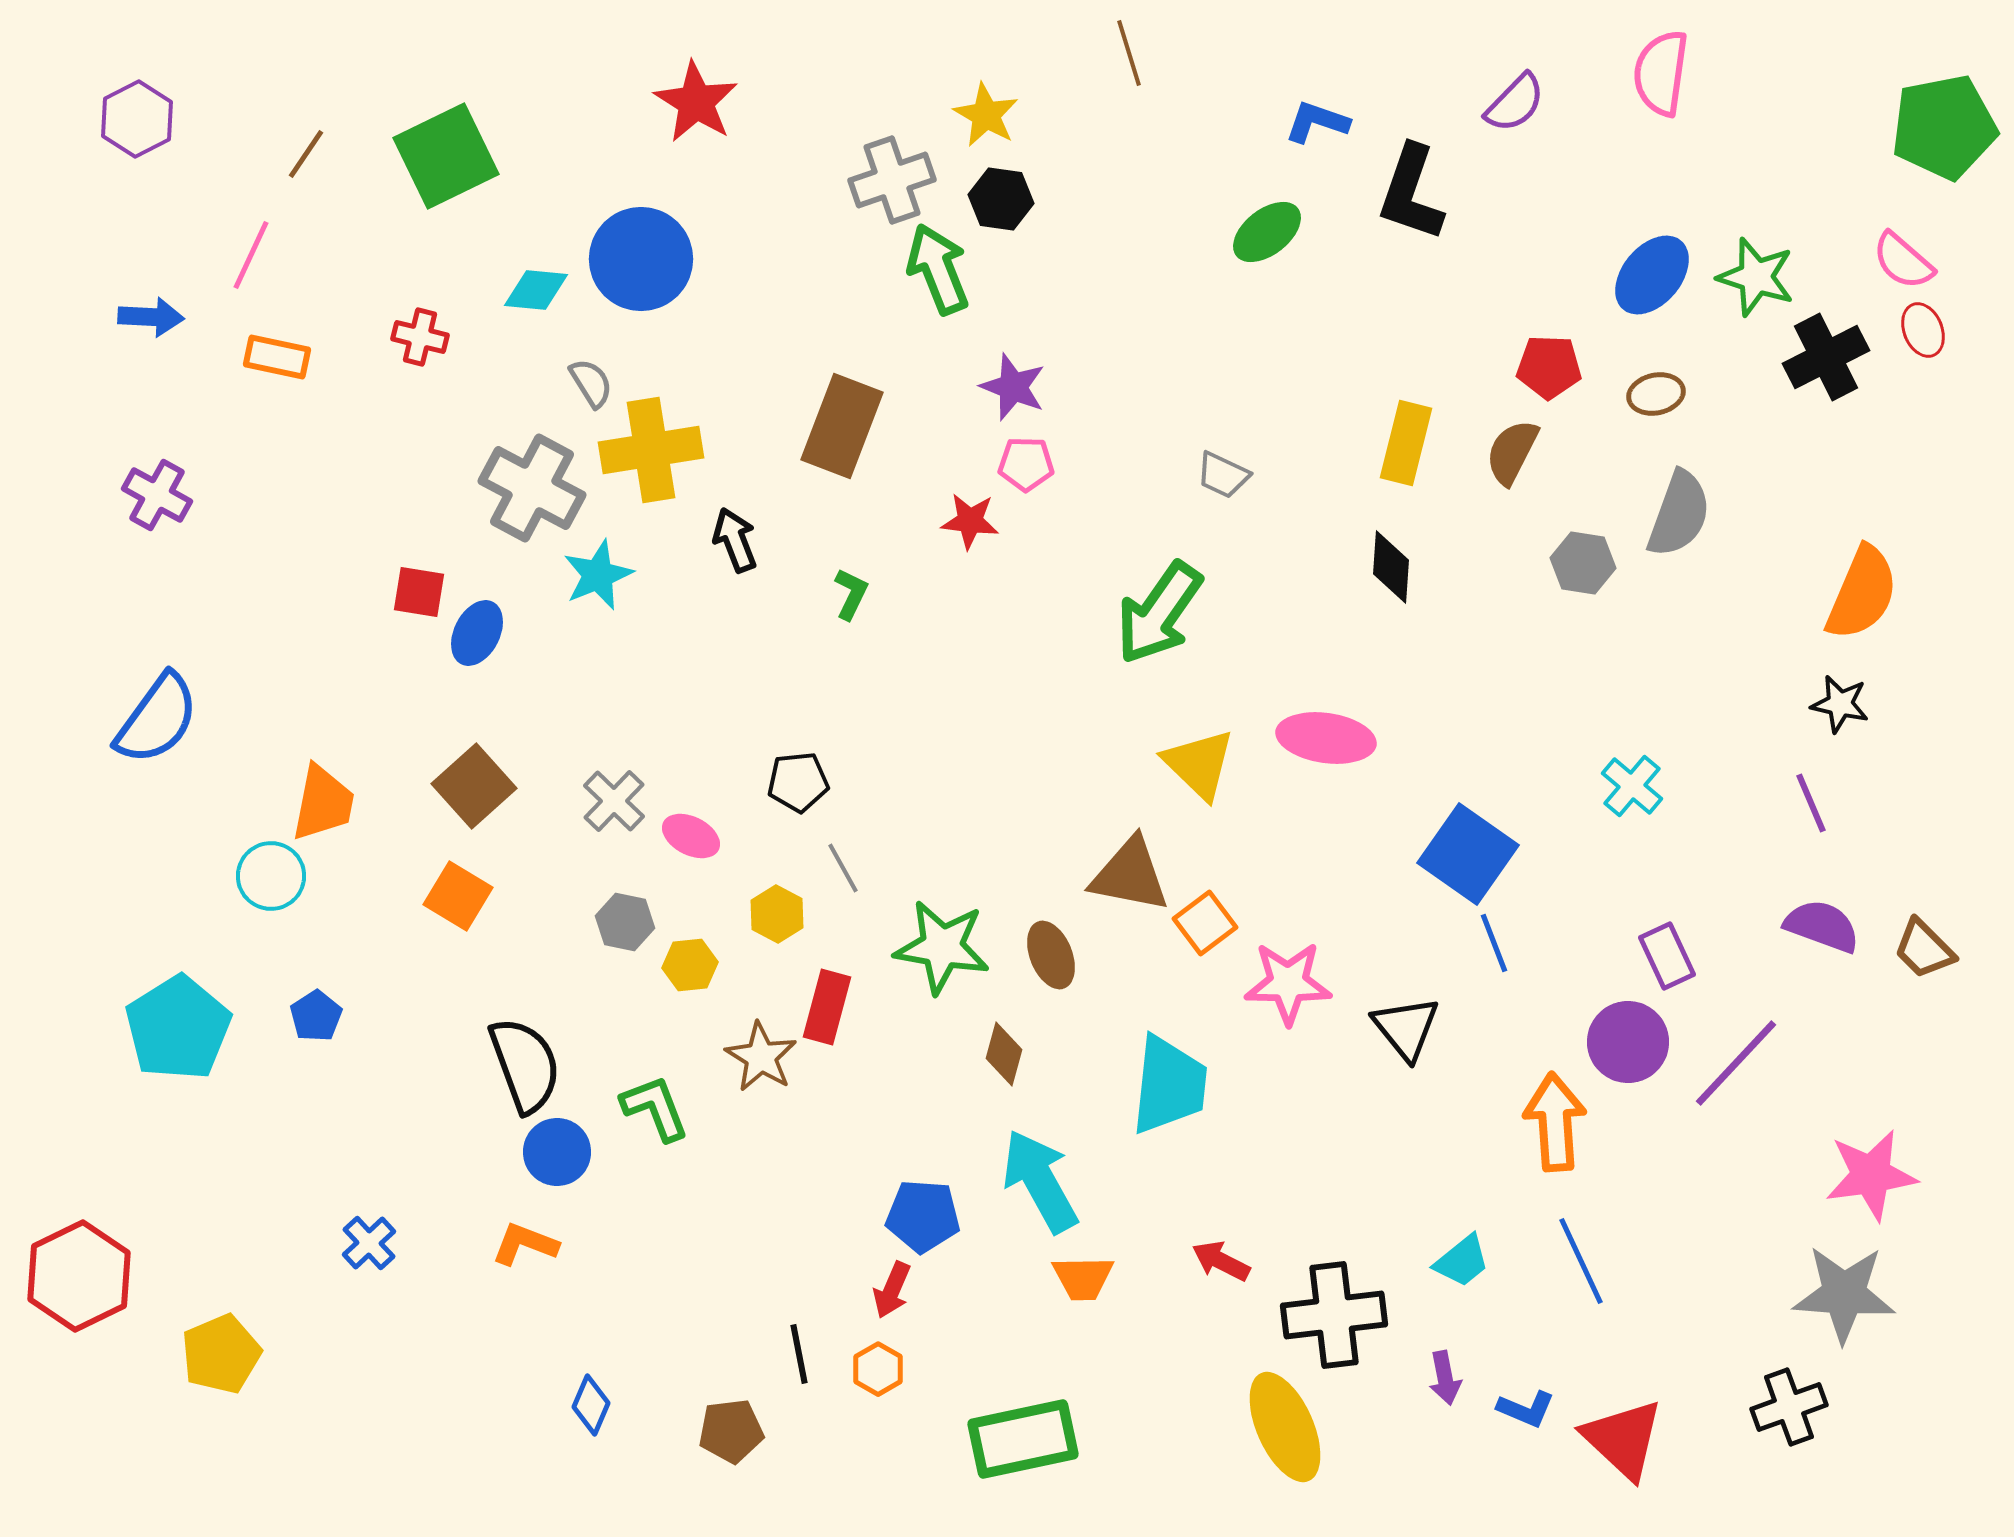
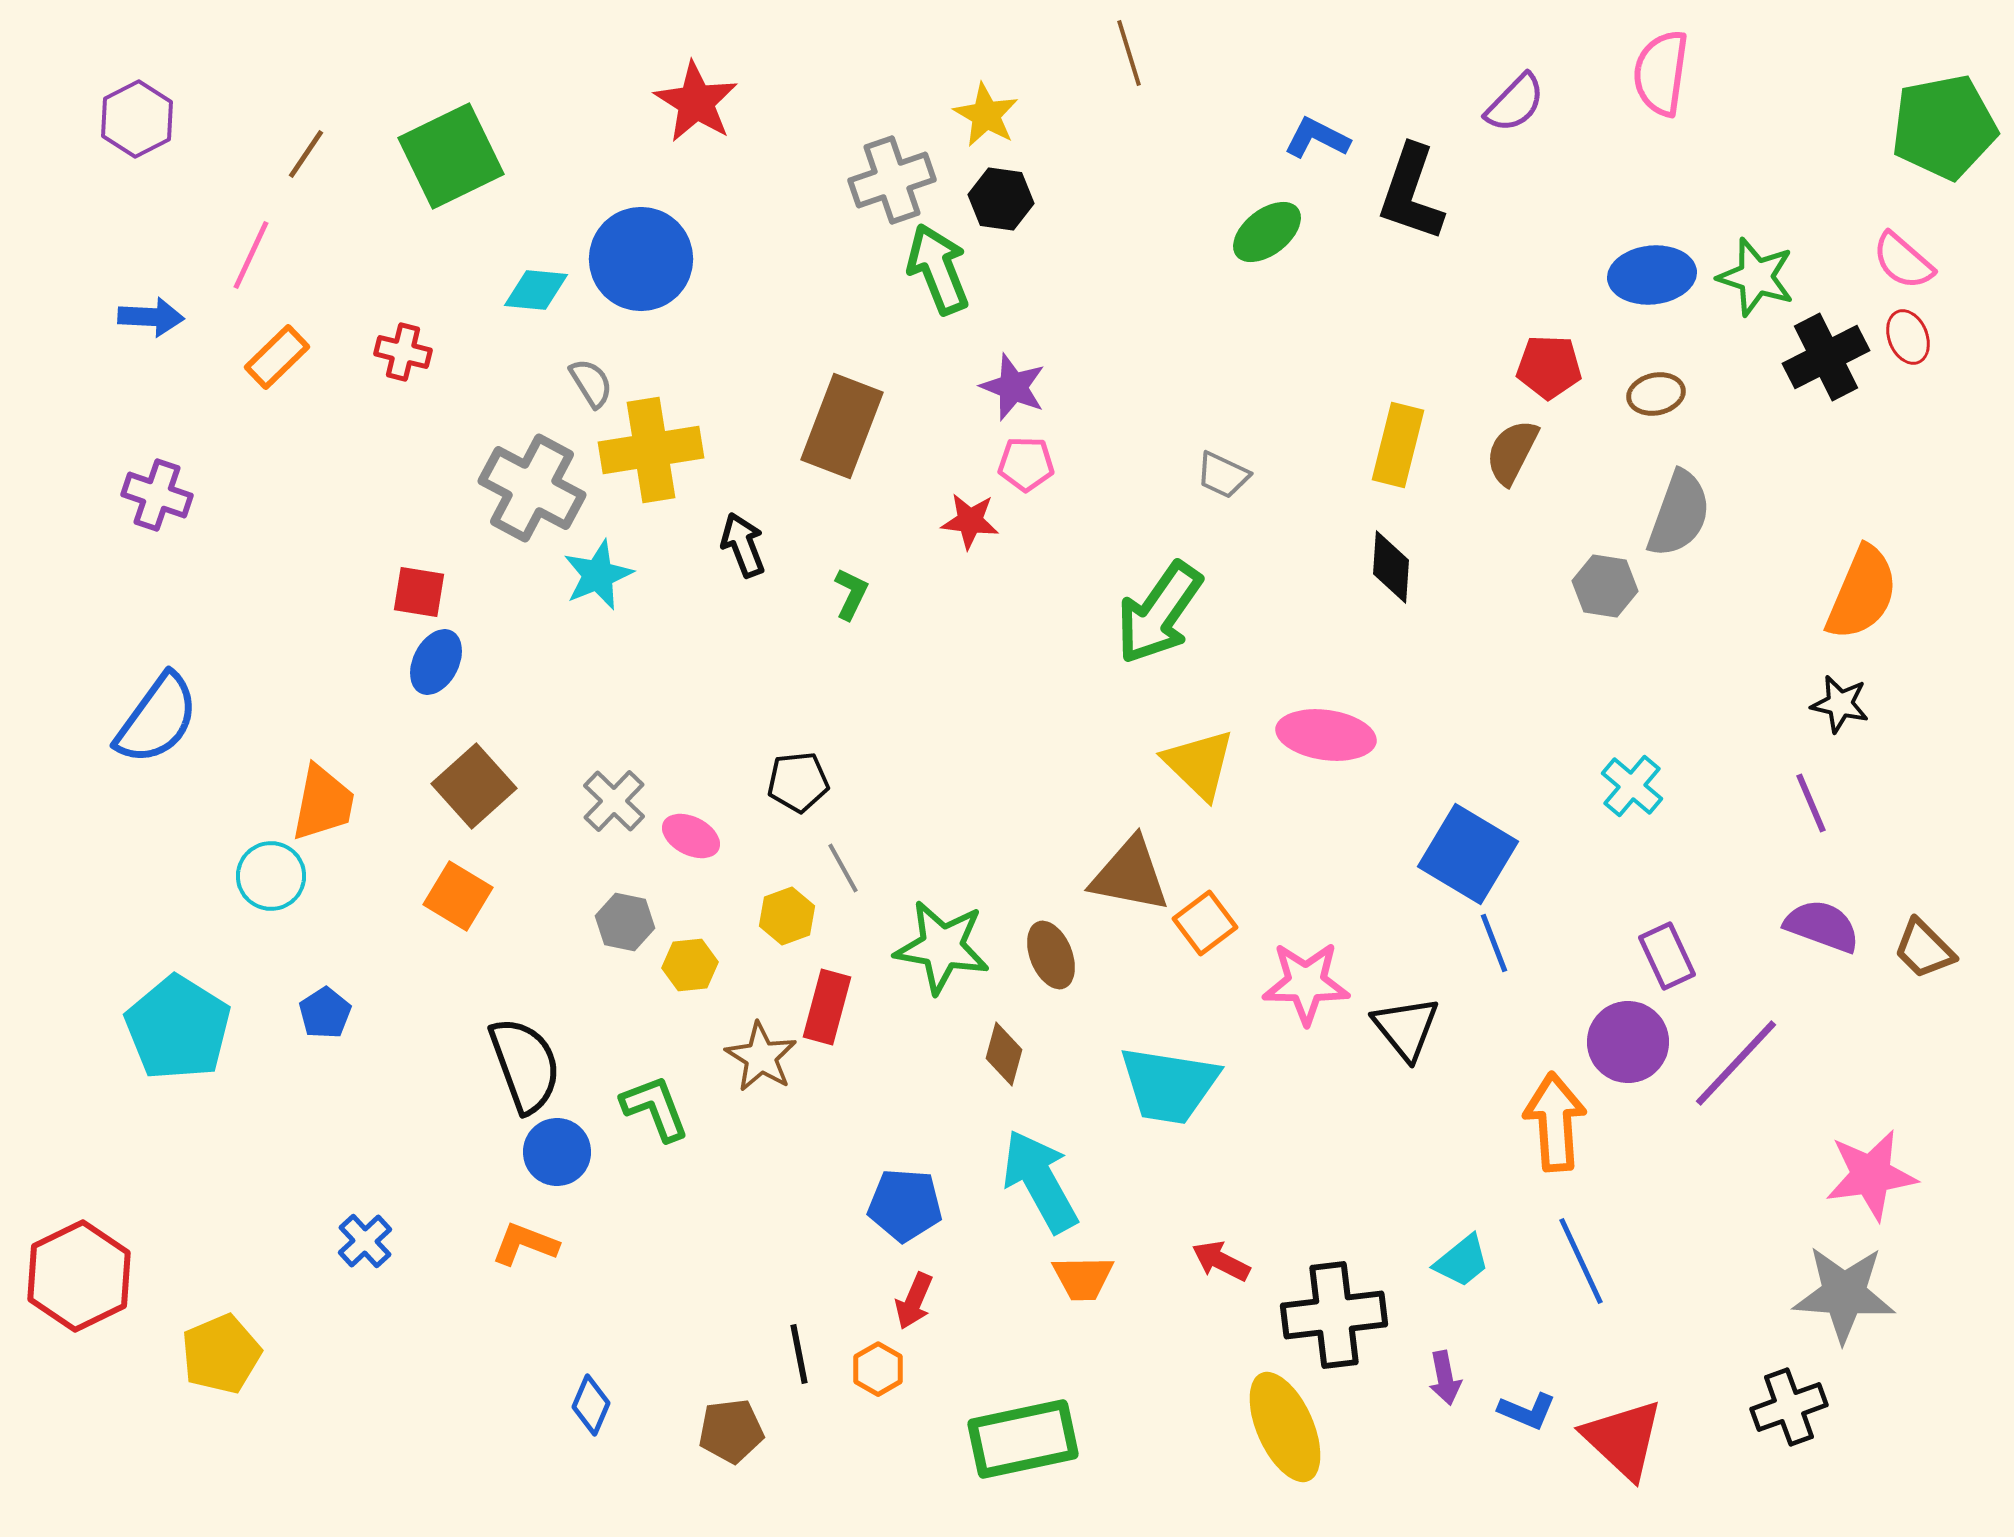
blue L-shape at (1317, 122): moved 16 px down; rotated 8 degrees clockwise
green square at (446, 156): moved 5 px right
blue ellipse at (1652, 275): rotated 44 degrees clockwise
red ellipse at (1923, 330): moved 15 px left, 7 px down
red cross at (420, 337): moved 17 px left, 15 px down
orange rectangle at (277, 357): rotated 56 degrees counterclockwise
yellow rectangle at (1406, 443): moved 8 px left, 2 px down
purple cross at (157, 495): rotated 10 degrees counterclockwise
black arrow at (735, 540): moved 8 px right, 5 px down
gray hexagon at (1583, 563): moved 22 px right, 23 px down
blue ellipse at (477, 633): moved 41 px left, 29 px down
pink ellipse at (1326, 738): moved 3 px up
blue square at (1468, 854): rotated 4 degrees counterclockwise
yellow hexagon at (777, 914): moved 10 px right, 2 px down; rotated 12 degrees clockwise
pink star at (1288, 983): moved 18 px right
blue pentagon at (316, 1016): moved 9 px right, 3 px up
cyan pentagon at (178, 1028): rotated 8 degrees counterclockwise
cyan trapezoid at (1169, 1085): rotated 93 degrees clockwise
blue pentagon at (923, 1216): moved 18 px left, 11 px up
blue cross at (369, 1243): moved 4 px left, 2 px up
red arrow at (892, 1290): moved 22 px right, 11 px down
blue L-shape at (1526, 1409): moved 1 px right, 2 px down
